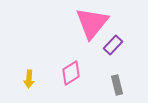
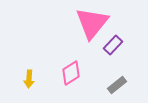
gray rectangle: rotated 66 degrees clockwise
